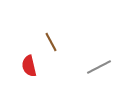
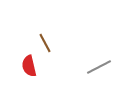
brown line: moved 6 px left, 1 px down
